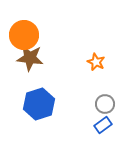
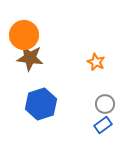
blue hexagon: moved 2 px right
